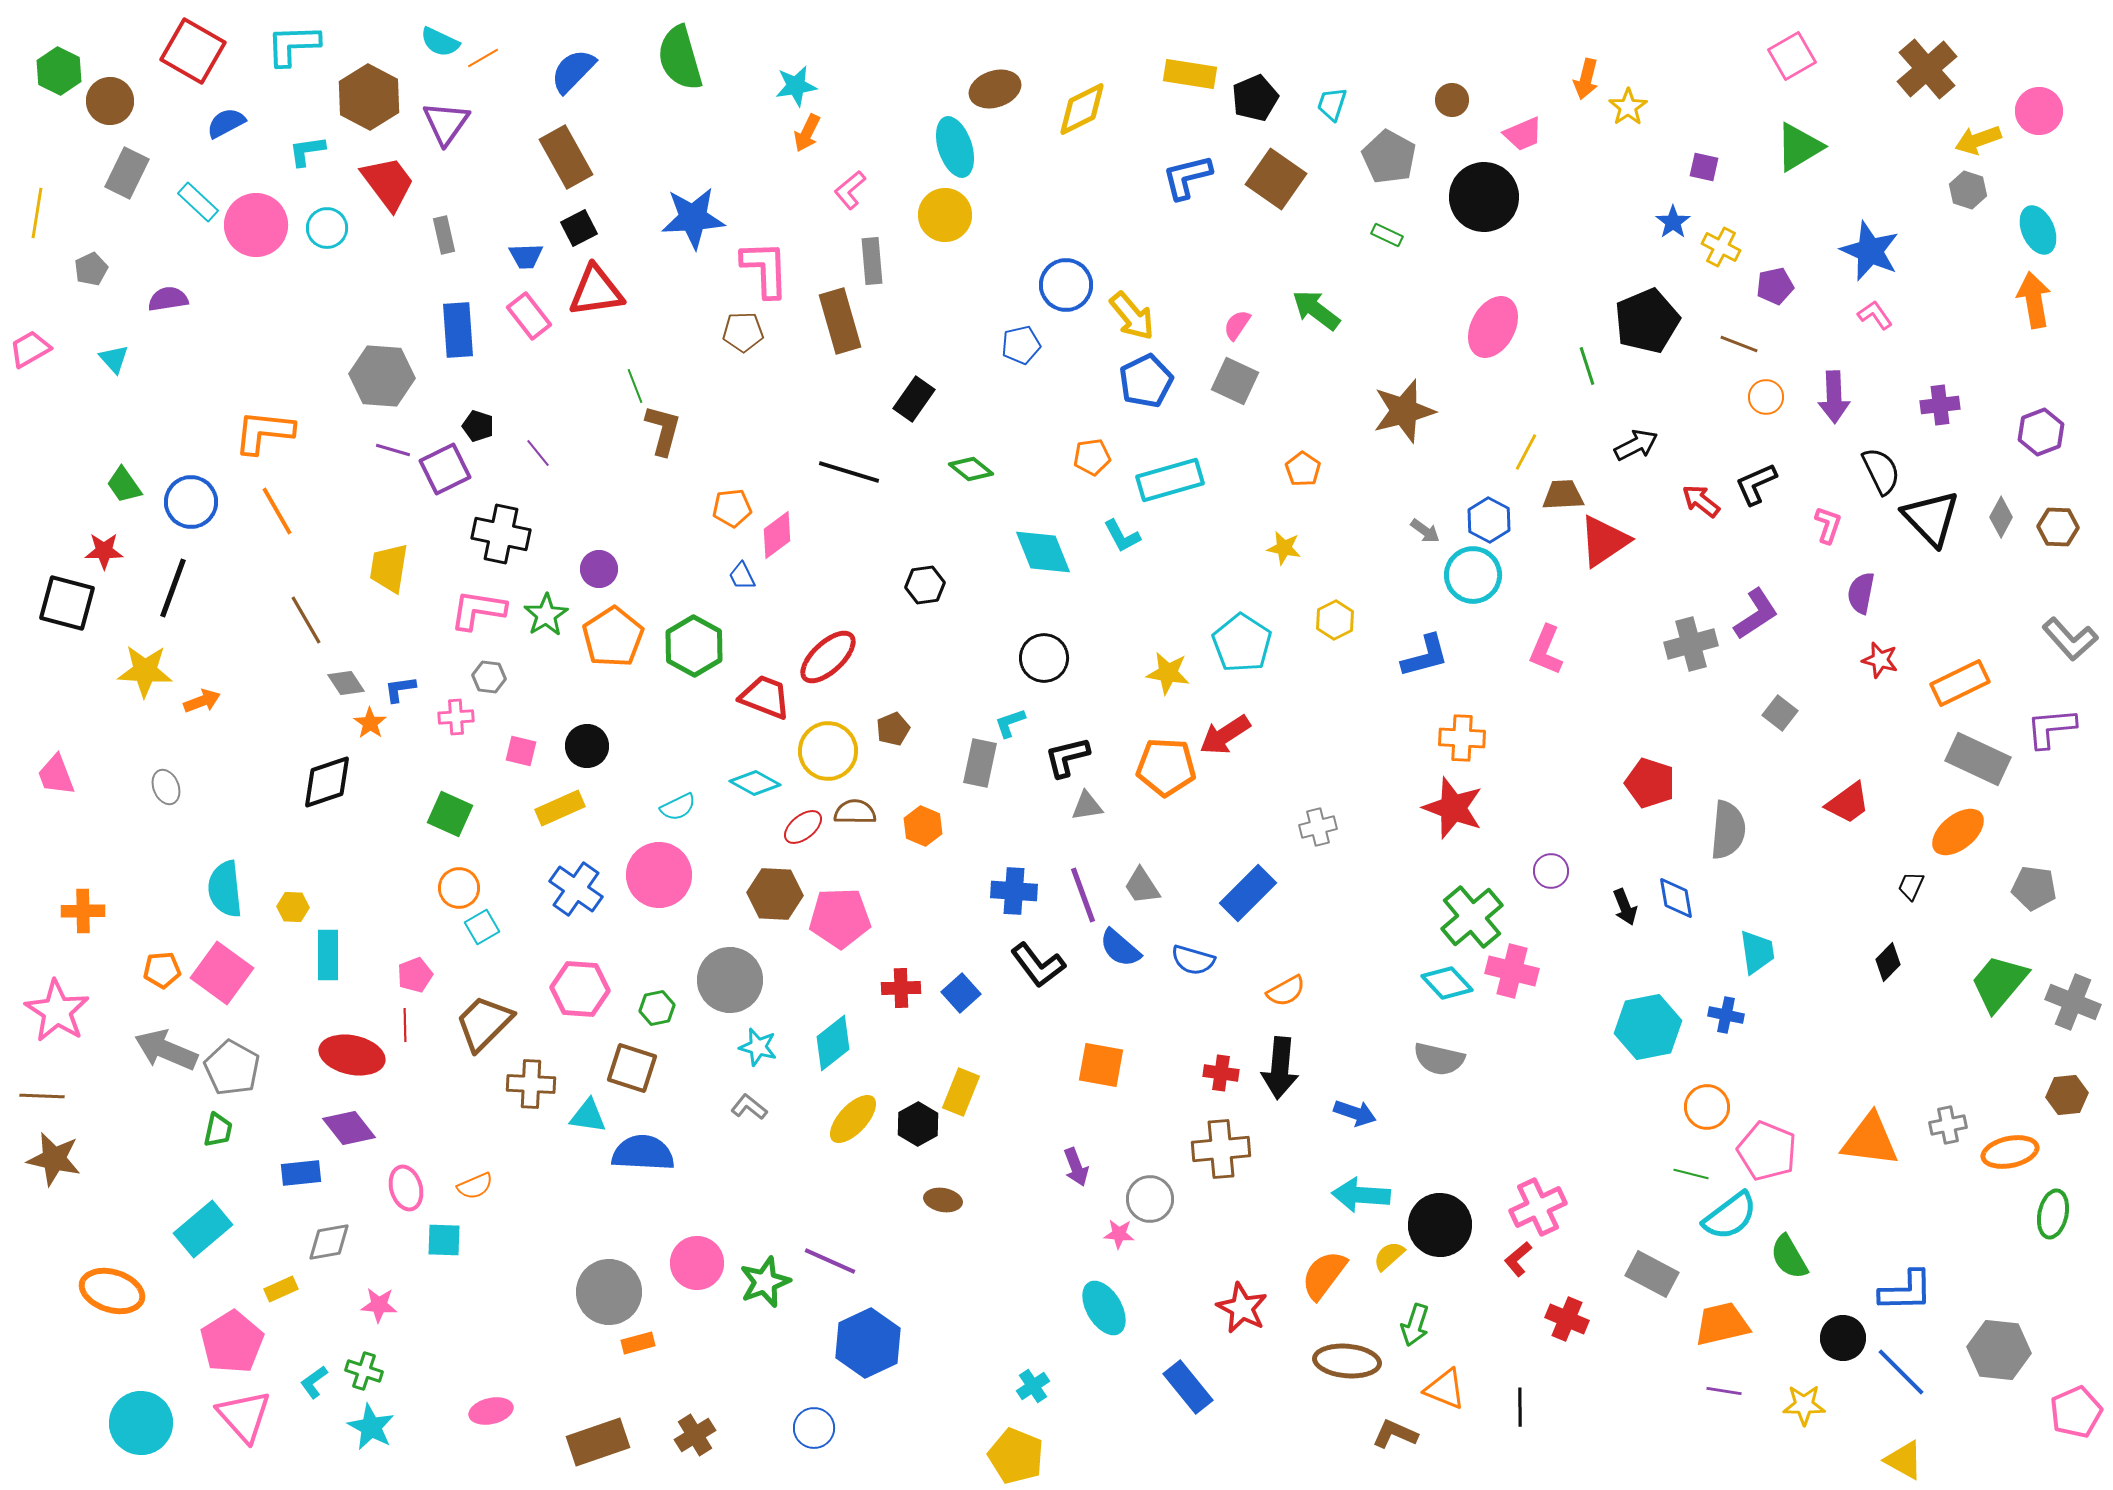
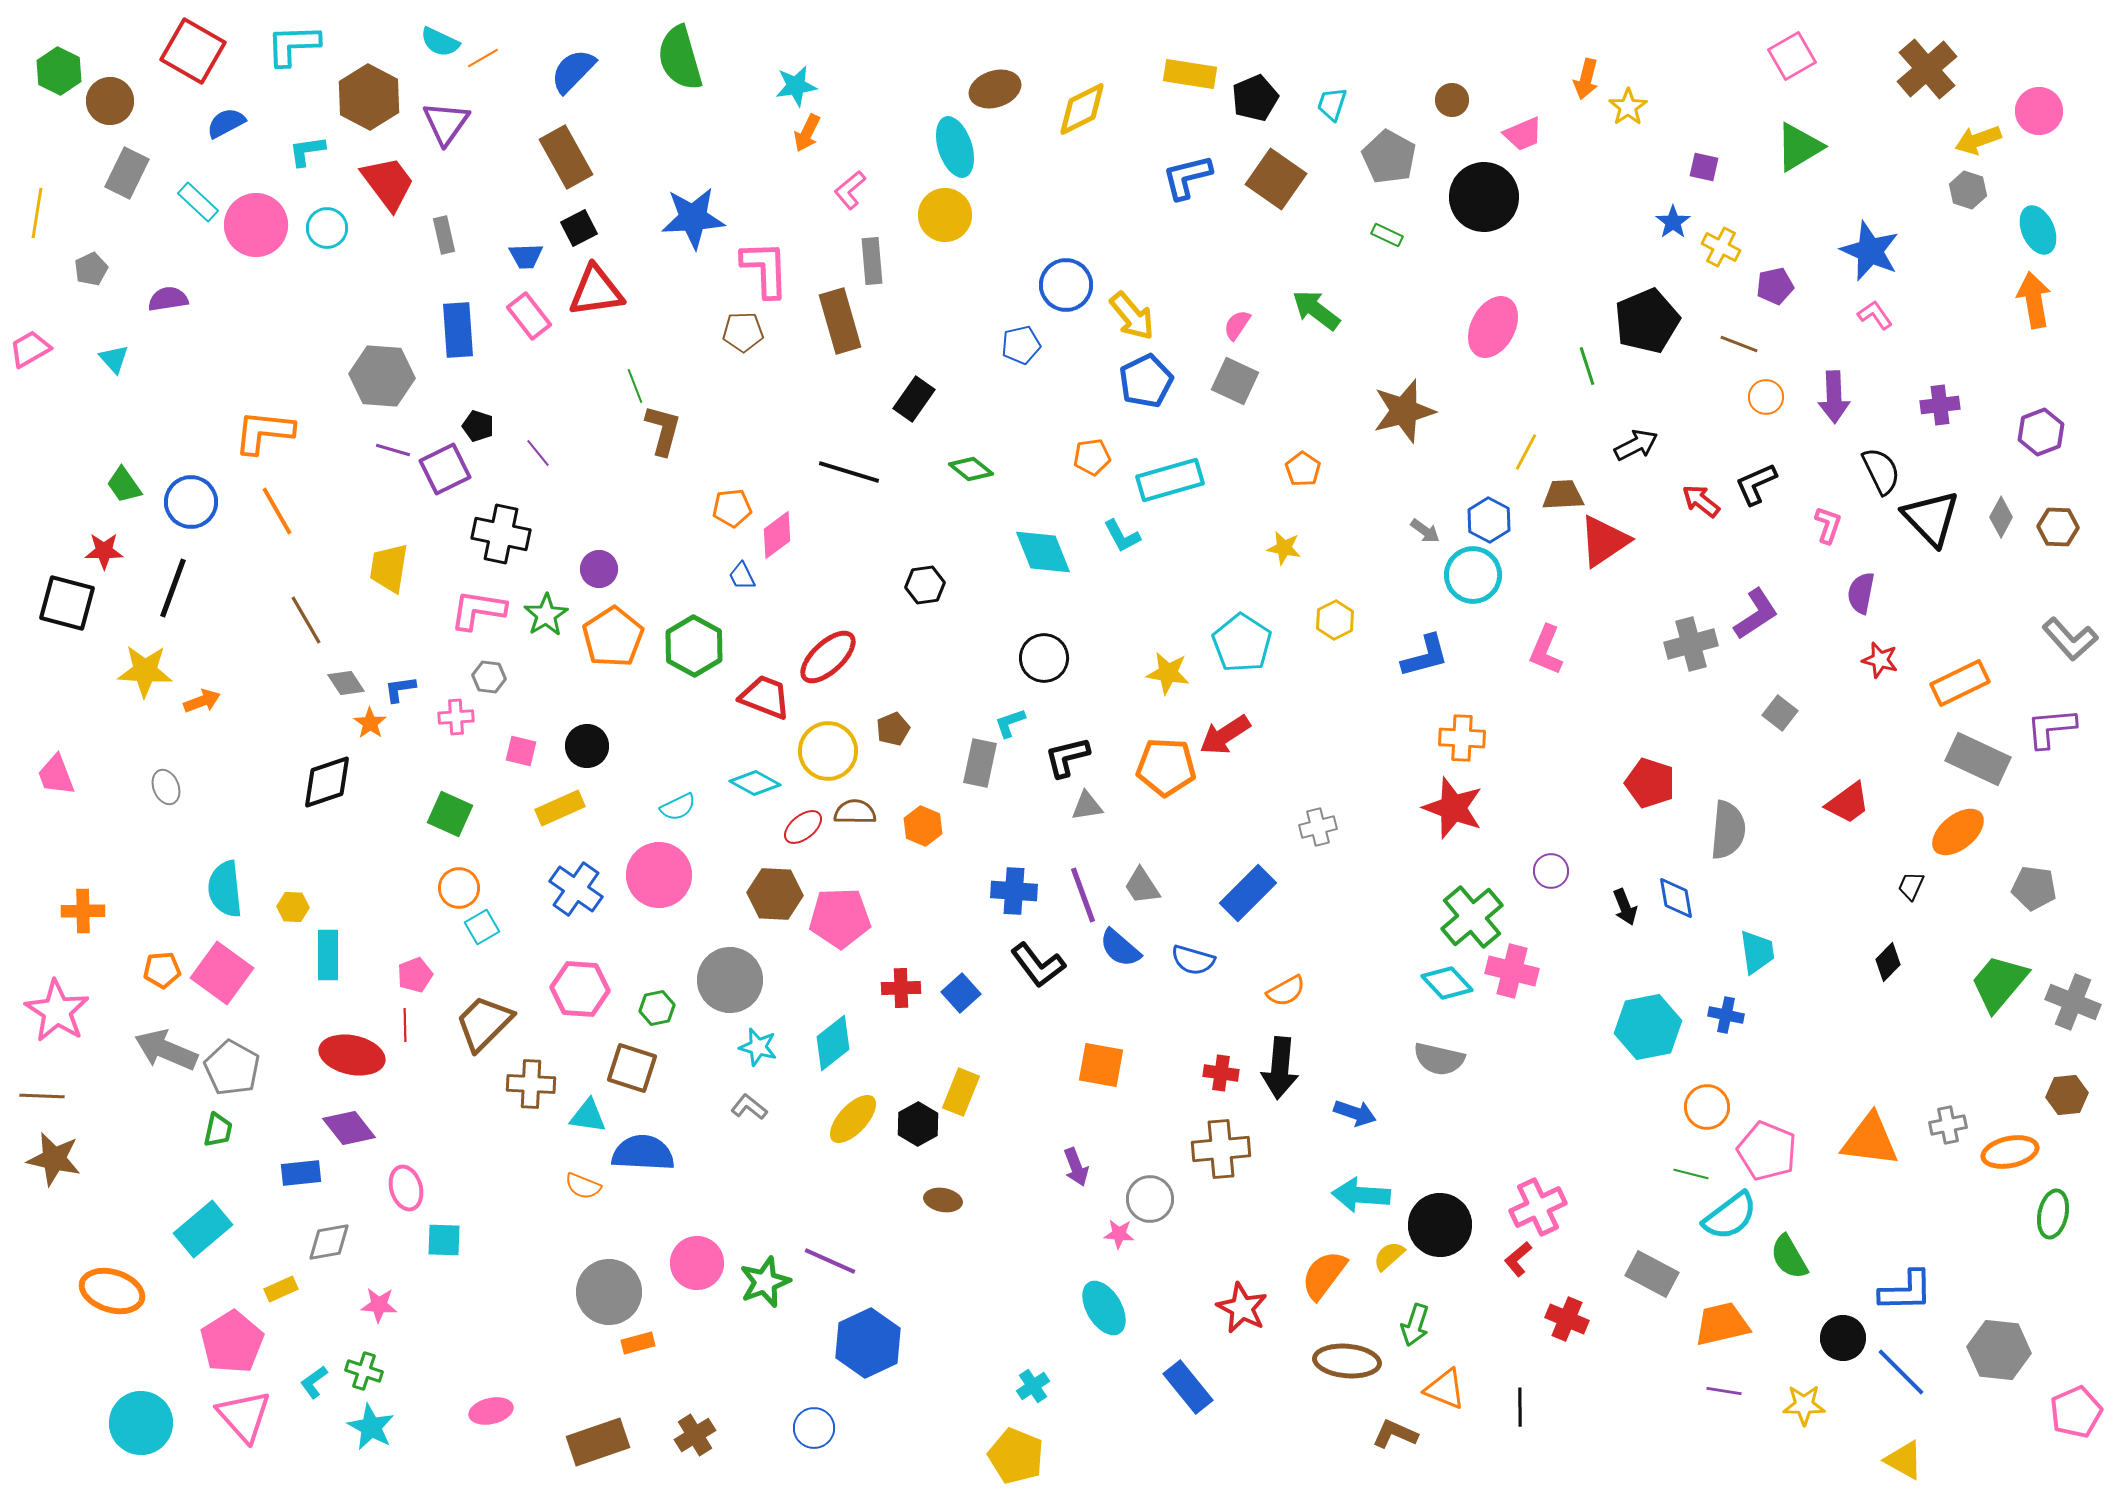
orange semicircle at (475, 1186): moved 108 px right; rotated 45 degrees clockwise
